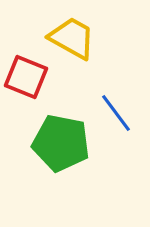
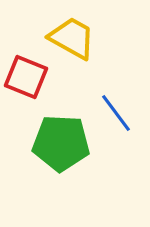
green pentagon: rotated 8 degrees counterclockwise
